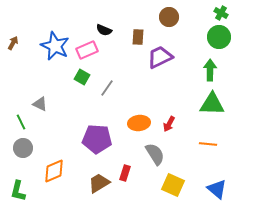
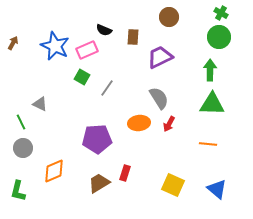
brown rectangle: moved 5 px left
purple pentagon: rotated 8 degrees counterclockwise
gray semicircle: moved 4 px right, 56 px up
